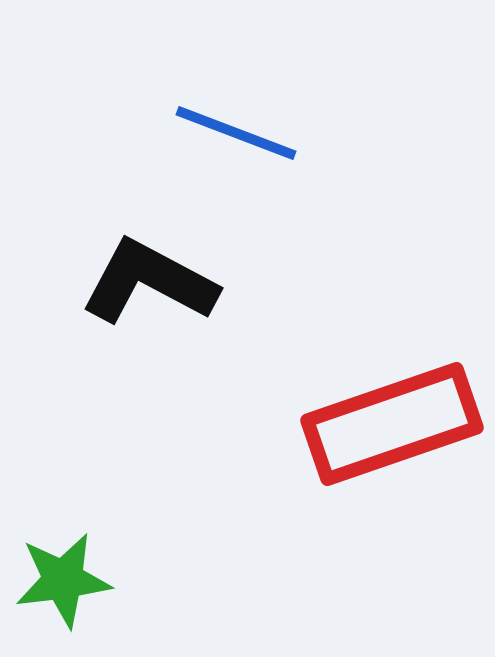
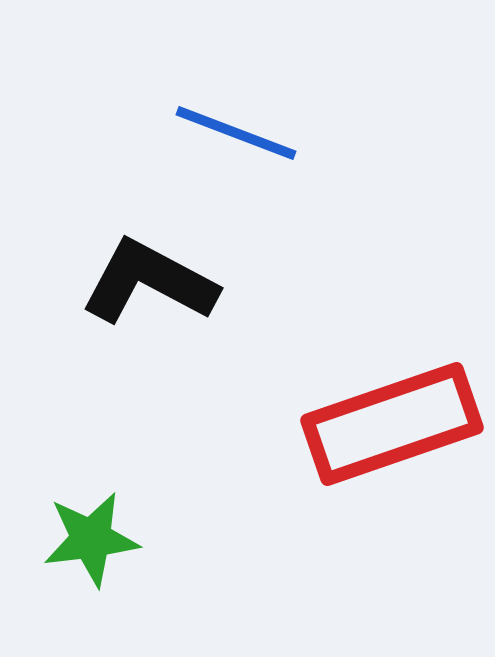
green star: moved 28 px right, 41 px up
